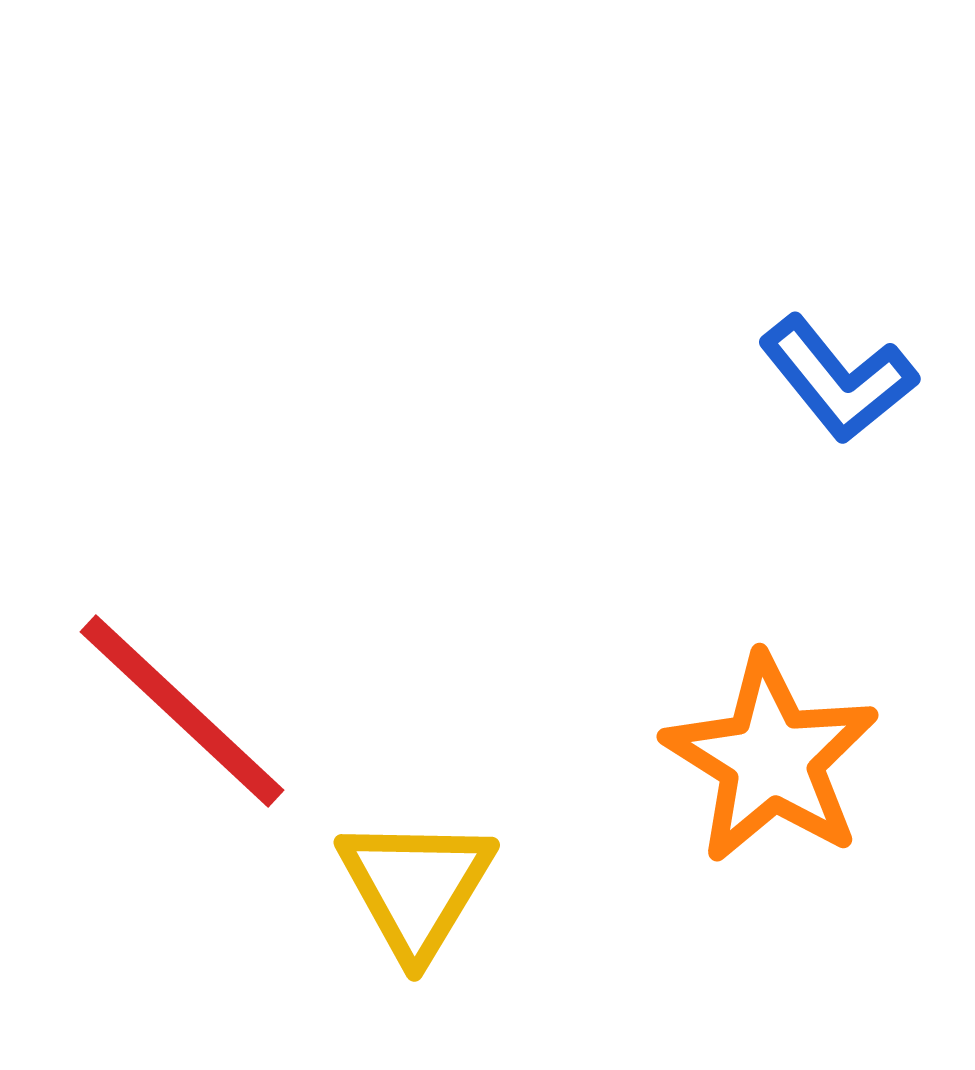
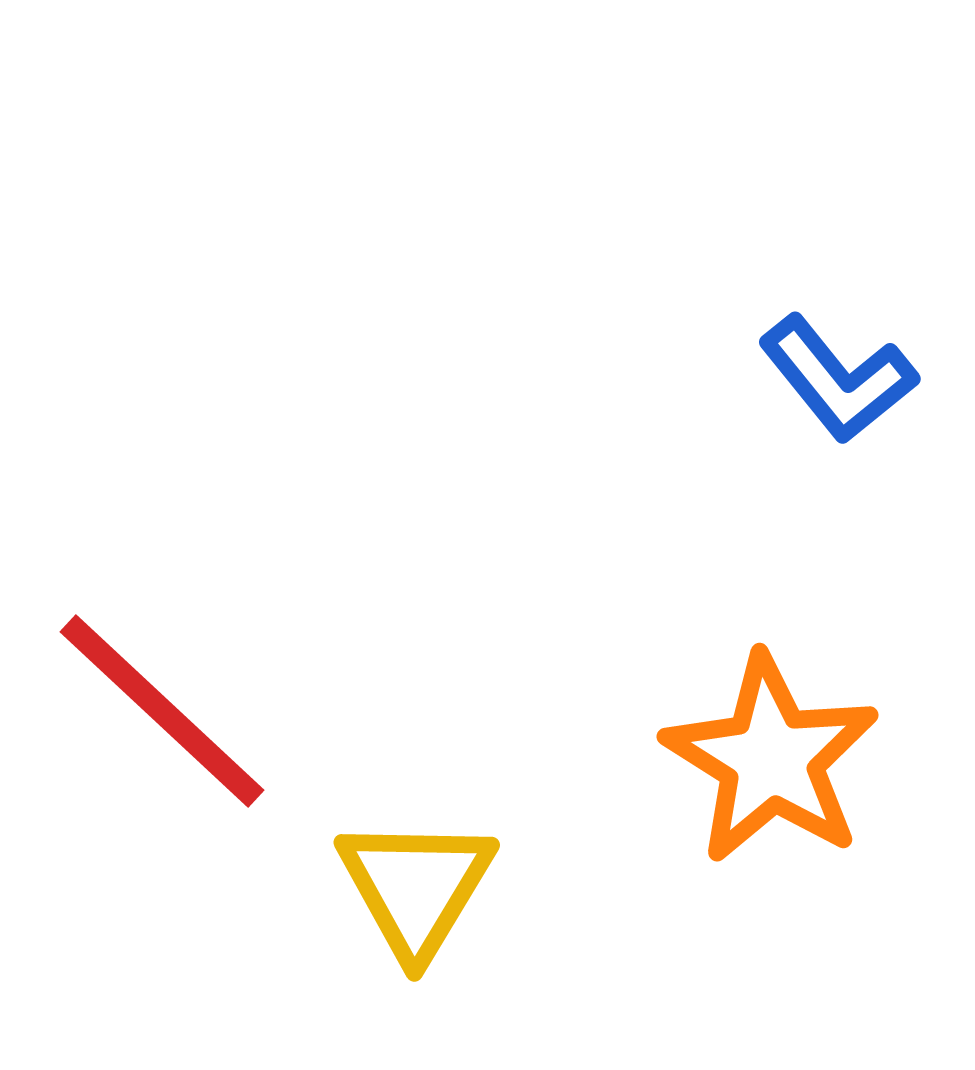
red line: moved 20 px left
